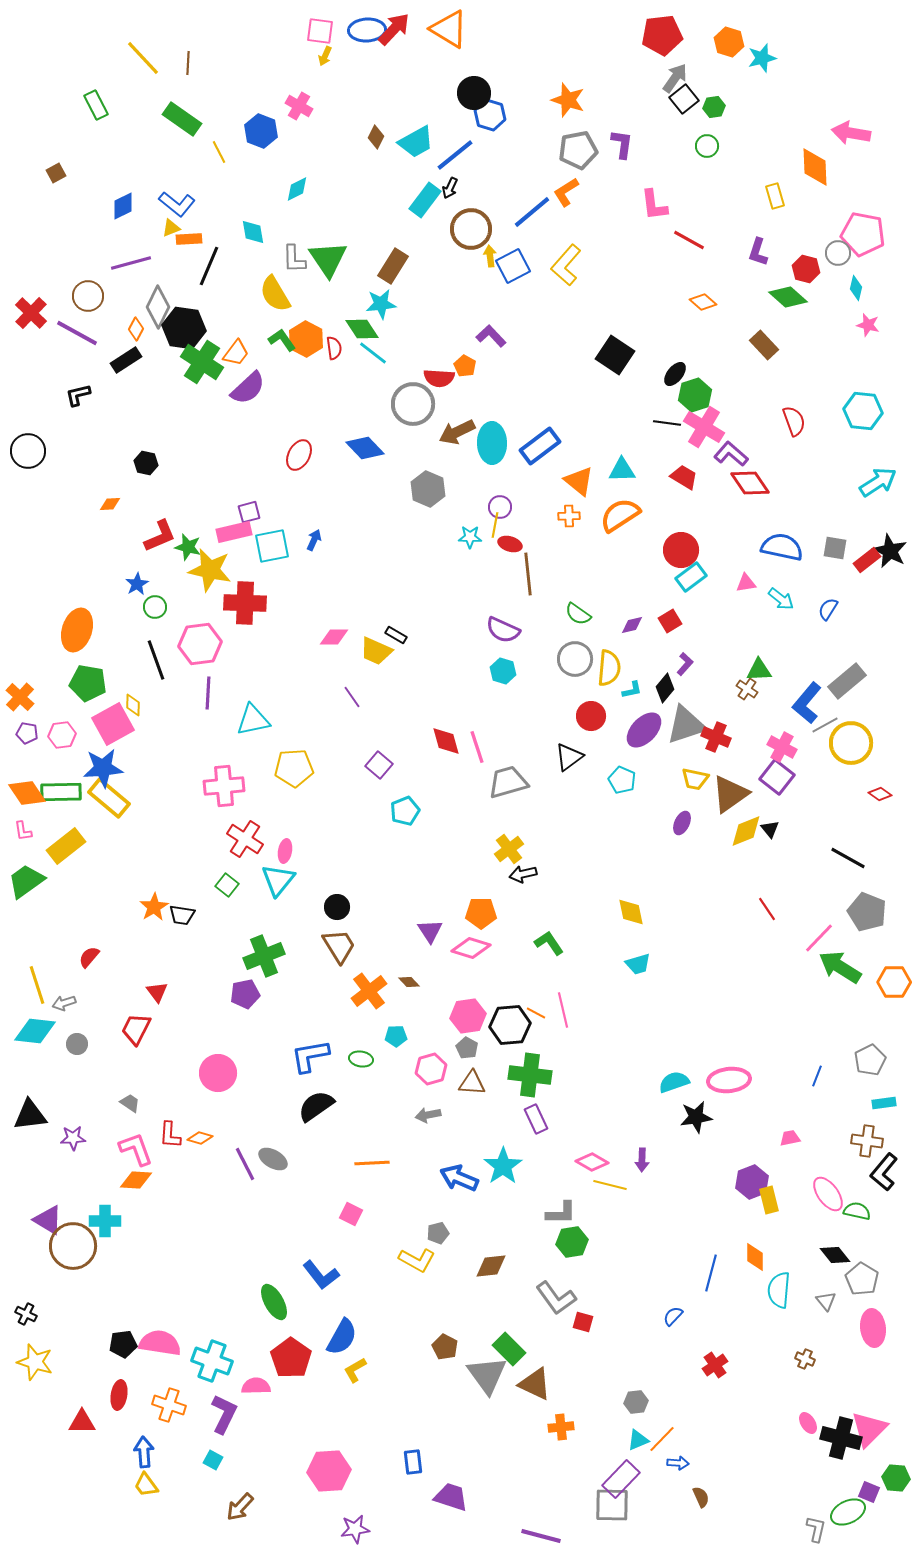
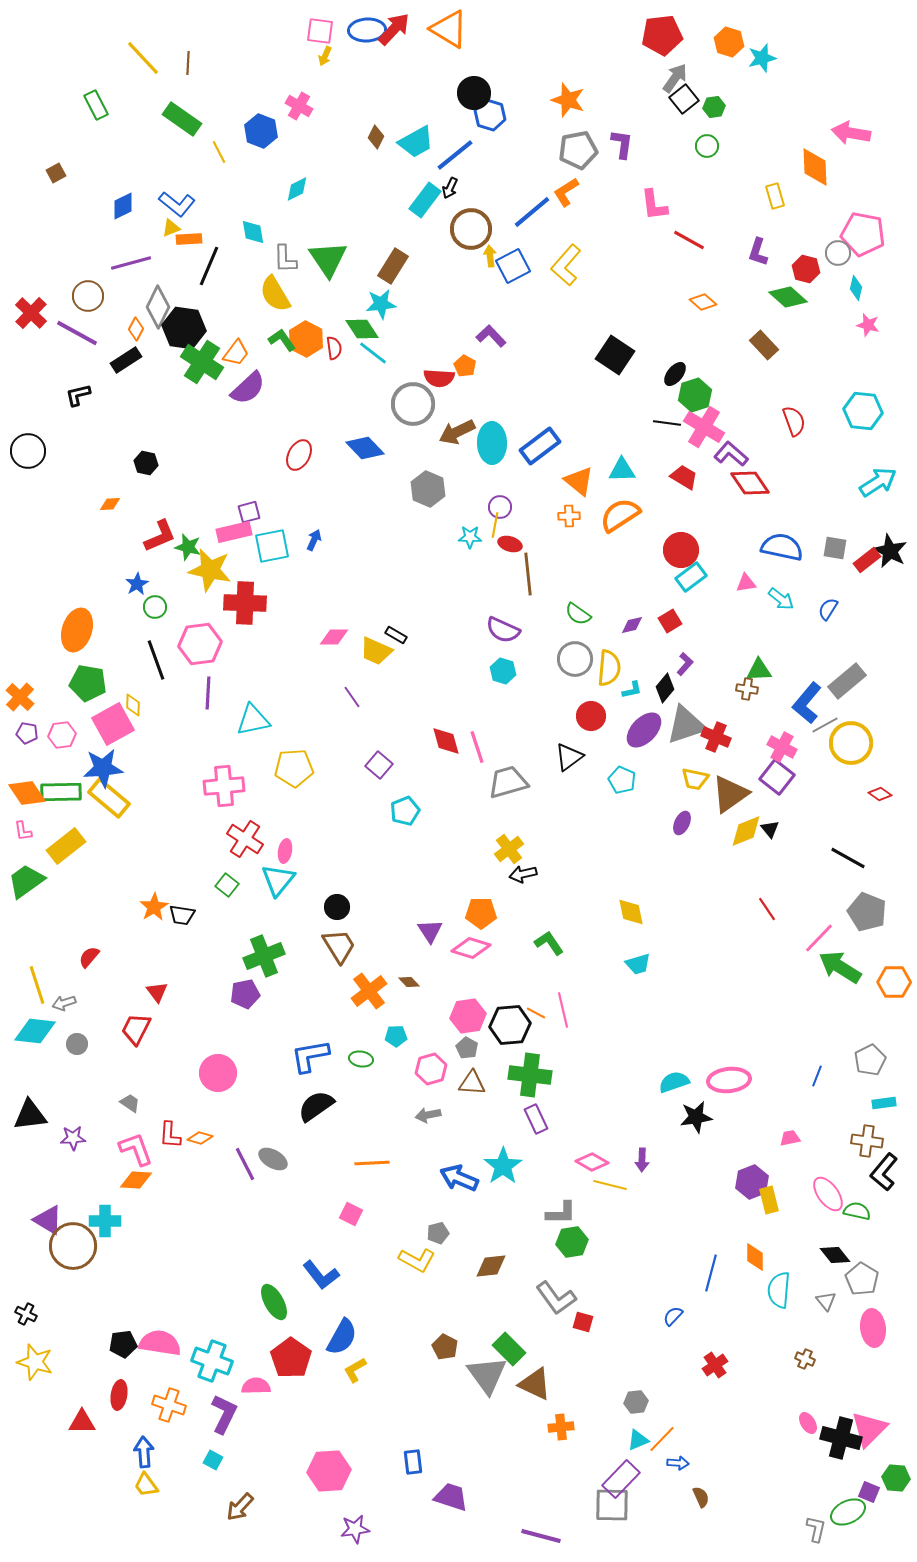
gray L-shape at (294, 259): moved 9 px left
brown cross at (747, 689): rotated 25 degrees counterclockwise
